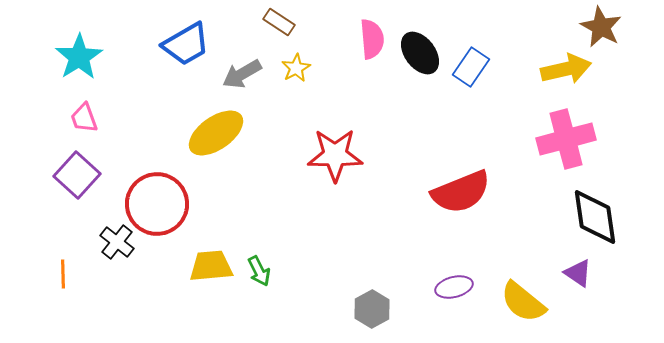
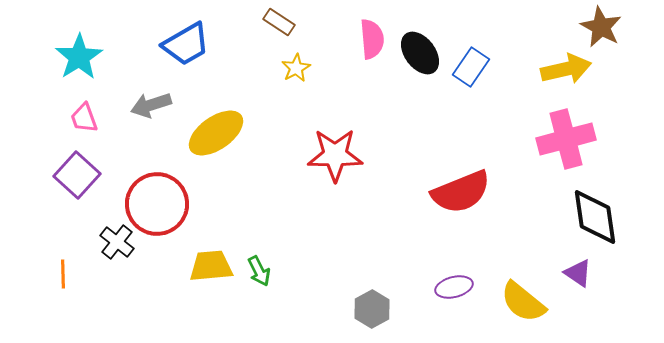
gray arrow: moved 91 px left, 31 px down; rotated 12 degrees clockwise
